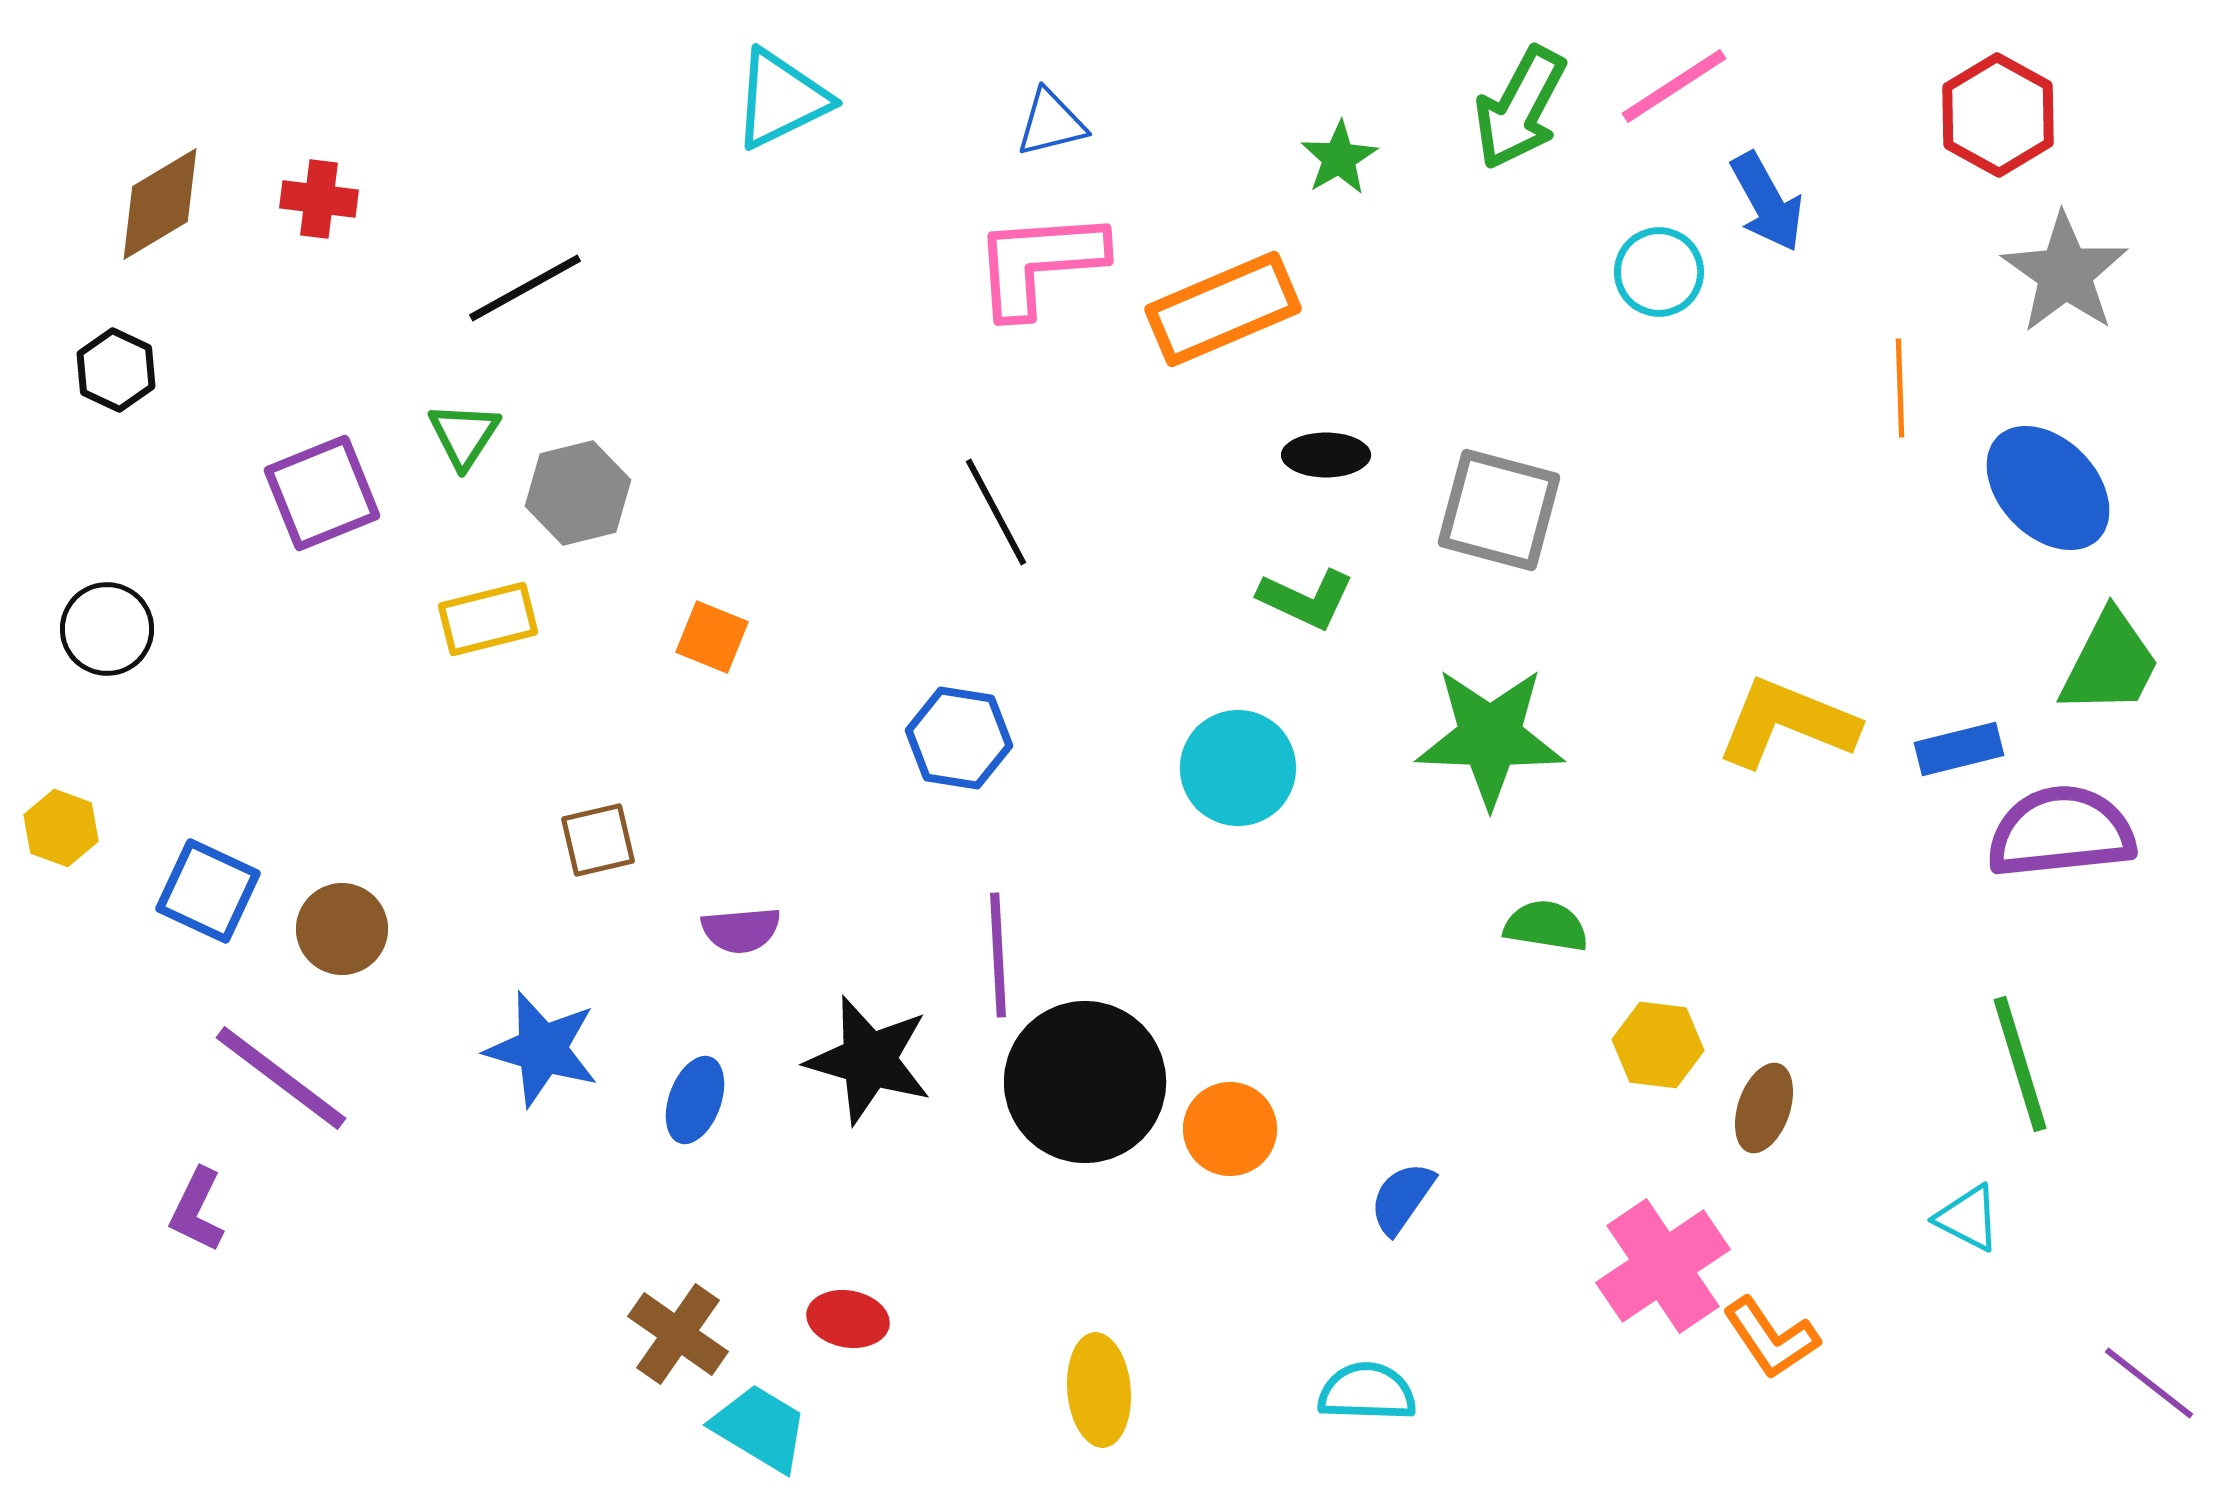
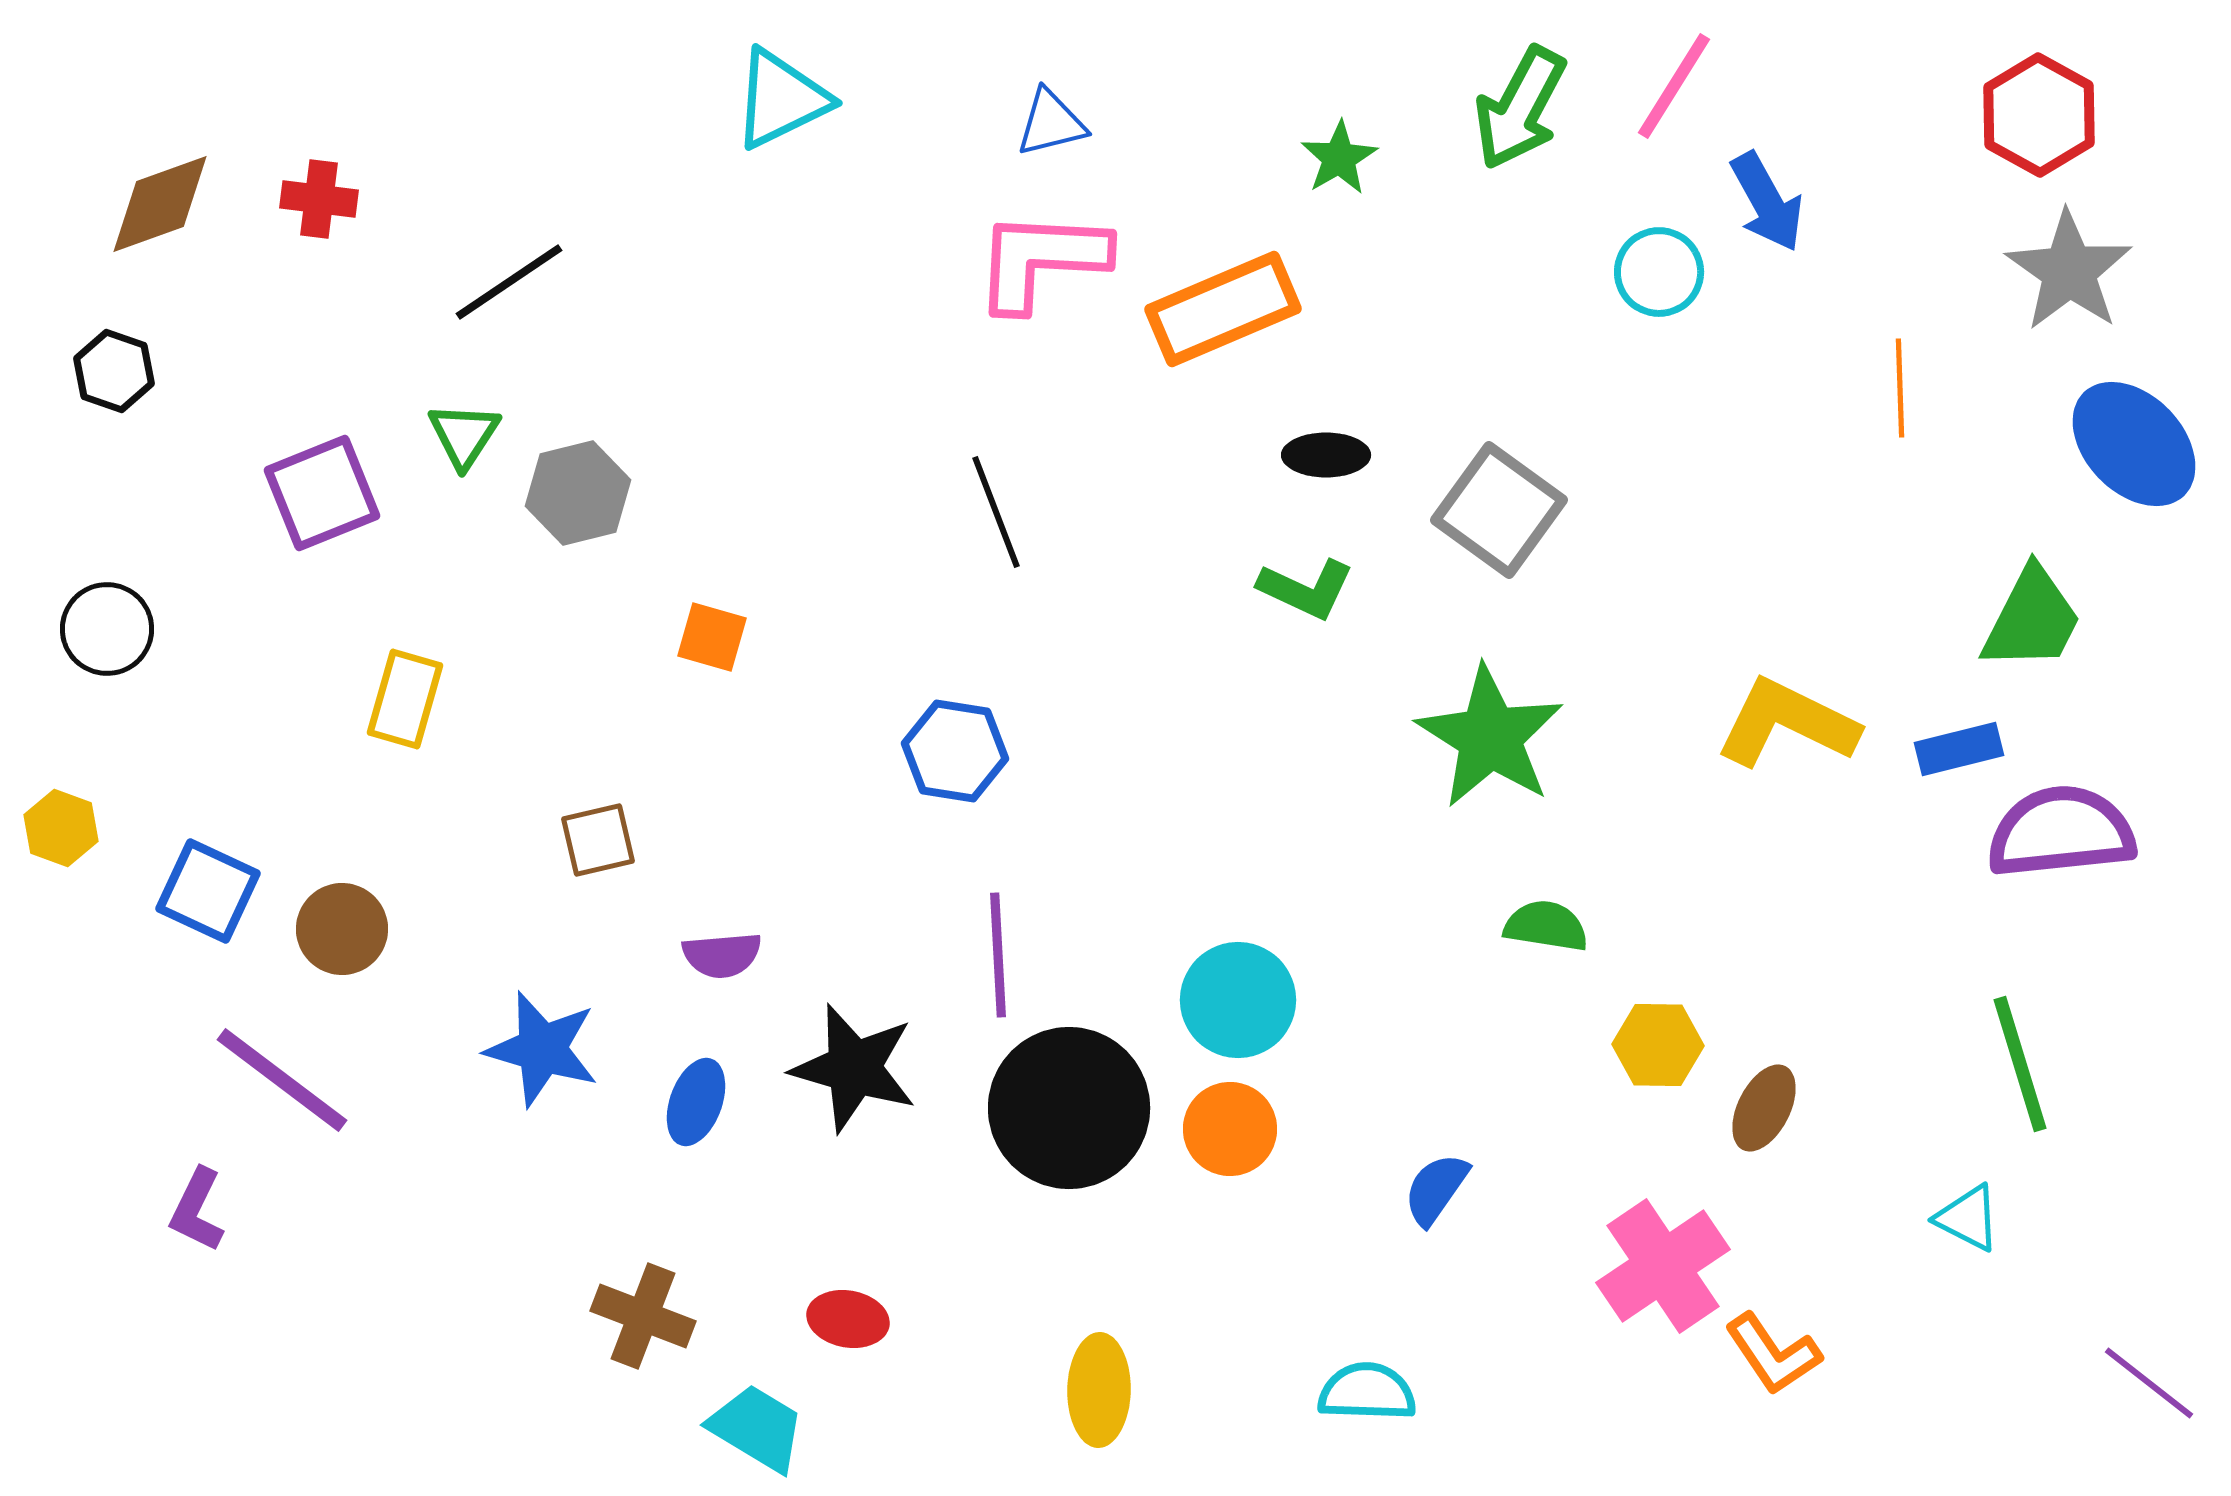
pink line at (1674, 86): rotated 25 degrees counterclockwise
red hexagon at (1998, 115): moved 41 px right
brown diamond at (160, 204): rotated 11 degrees clockwise
pink L-shape at (1039, 263): moved 2 px right, 3 px up; rotated 7 degrees clockwise
gray star at (2065, 273): moved 4 px right, 2 px up
black line at (525, 288): moved 16 px left, 6 px up; rotated 5 degrees counterclockwise
black hexagon at (116, 370): moved 2 px left, 1 px down; rotated 6 degrees counterclockwise
blue ellipse at (2048, 488): moved 86 px right, 44 px up
gray square at (1499, 510): rotated 21 degrees clockwise
black line at (996, 512): rotated 7 degrees clockwise
green L-shape at (1306, 599): moved 10 px up
yellow rectangle at (488, 619): moved 83 px left, 80 px down; rotated 60 degrees counterclockwise
orange square at (712, 637): rotated 6 degrees counterclockwise
green trapezoid at (2110, 663): moved 78 px left, 44 px up
yellow L-shape at (1787, 723): rotated 4 degrees clockwise
green star at (1490, 737): rotated 30 degrees clockwise
blue hexagon at (959, 738): moved 4 px left, 13 px down
cyan circle at (1238, 768): moved 232 px down
purple semicircle at (741, 930): moved 19 px left, 25 px down
yellow hexagon at (1658, 1045): rotated 6 degrees counterclockwise
black star at (869, 1060): moved 15 px left, 8 px down
purple line at (281, 1078): moved 1 px right, 2 px down
black circle at (1085, 1082): moved 16 px left, 26 px down
blue ellipse at (695, 1100): moved 1 px right, 2 px down
brown ellipse at (1764, 1108): rotated 8 degrees clockwise
blue semicircle at (1402, 1198): moved 34 px right, 9 px up
brown cross at (678, 1334): moved 35 px left, 18 px up; rotated 14 degrees counterclockwise
orange L-shape at (1771, 1338): moved 2 px right, 16 px down
yellow ellipse at (1099, 1390): rotated 6 degrees clockwise
cyan trapezoid at (760, 1428): moved 3 px left
